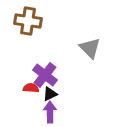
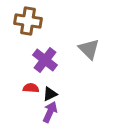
gray triangle: moved 1 px left, 1 px down
purple cross: moved 15 px up
purple arrow: rotated 25 degrees clockwise
